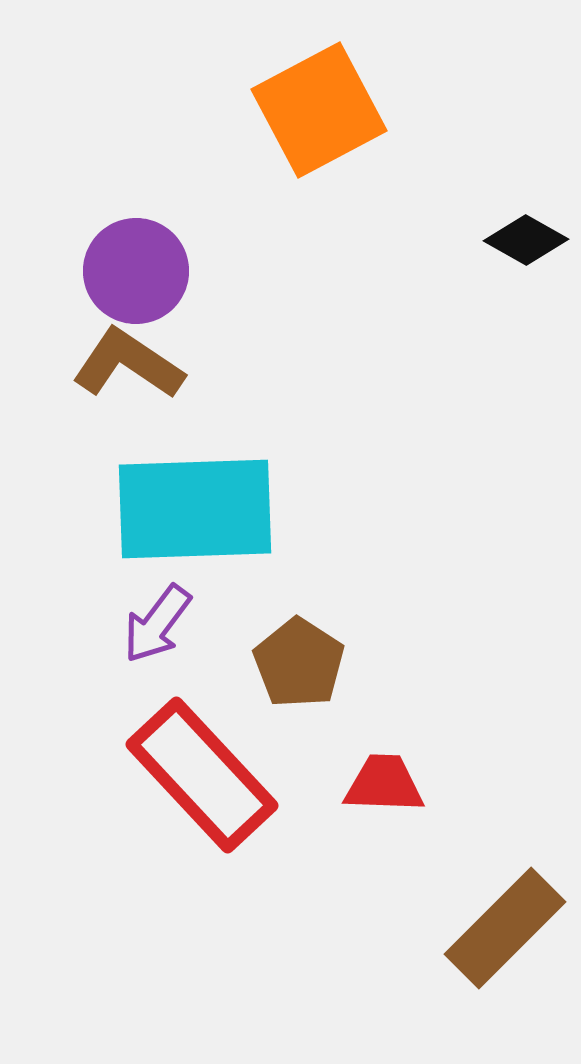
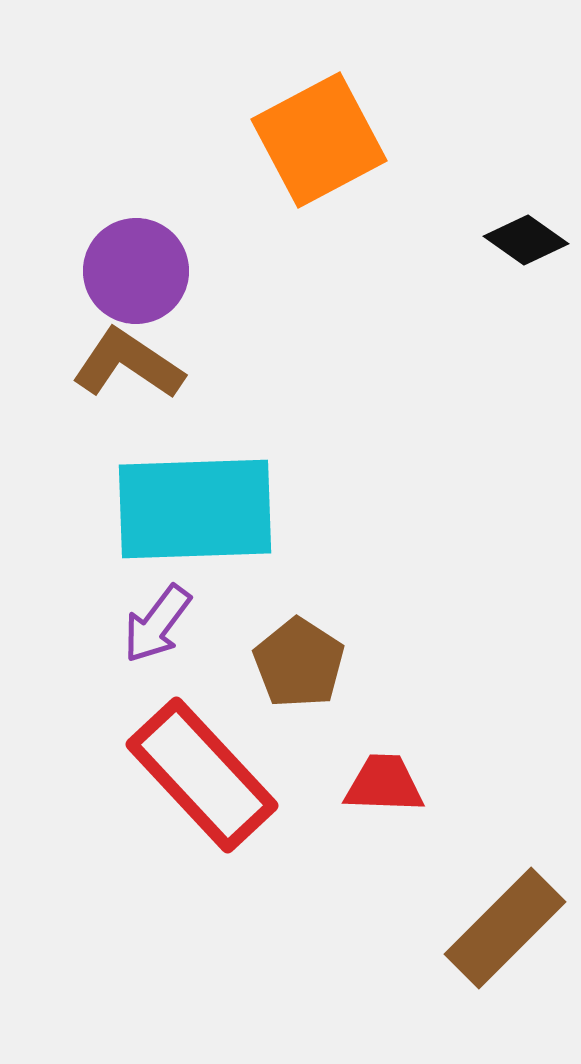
orange square: moved 30 px down
black diamond: rotated 6 degrees clockwise
